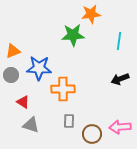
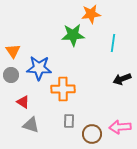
cyan line: moved 6 px left, 2 px down
orange triangle: rotated 42 degrees counterclockwise
black arrow: moved 2 px right
